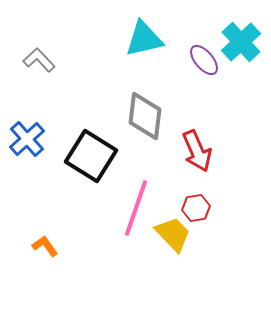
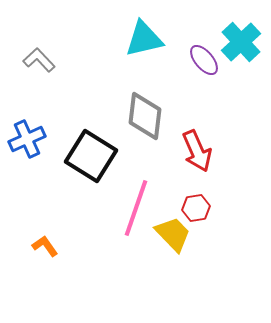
blue cross: rotated 18 degrees clockwise
